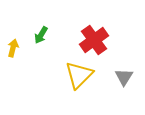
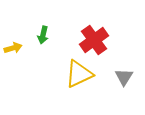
green arrow: moved 2 px right; rotated 18 degrees counterclockwise
yellow arrow: rotated 60 degrees clockwise
yellow triangle: moved 1 px up; rotated 20 degrees clockwise
